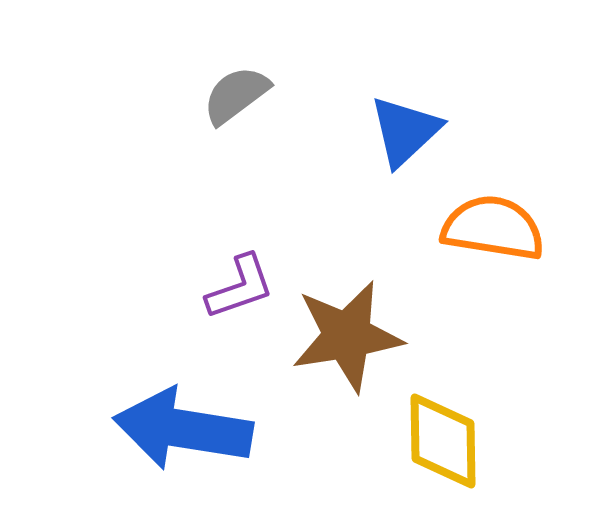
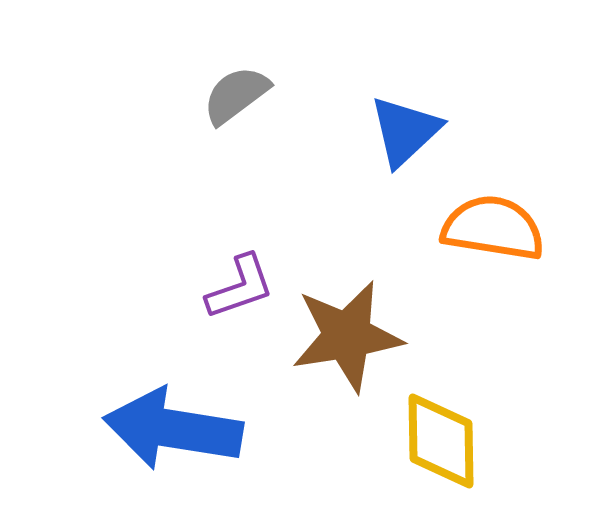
blue arrow: moved 10 px left
yellow diamond: moved 2 px left
